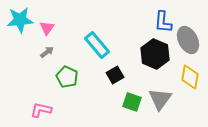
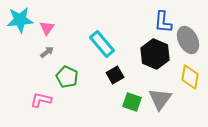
cyan rectangle: moved 5 px right, 1 px up
pink L-shape: moved 10 px up
